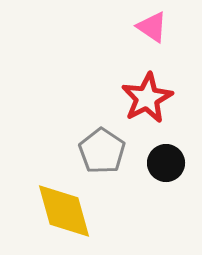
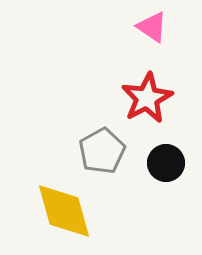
gray pentagon: rotated 9 degrees clockwise
